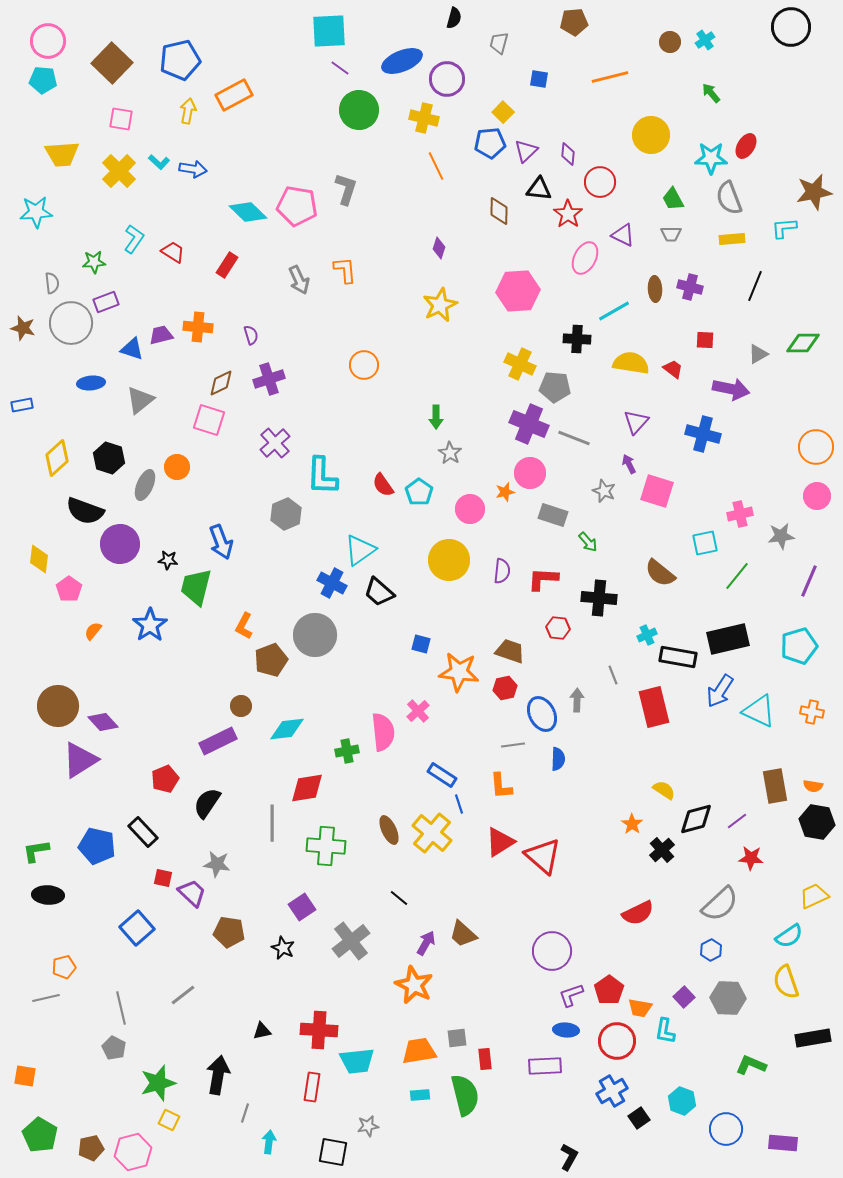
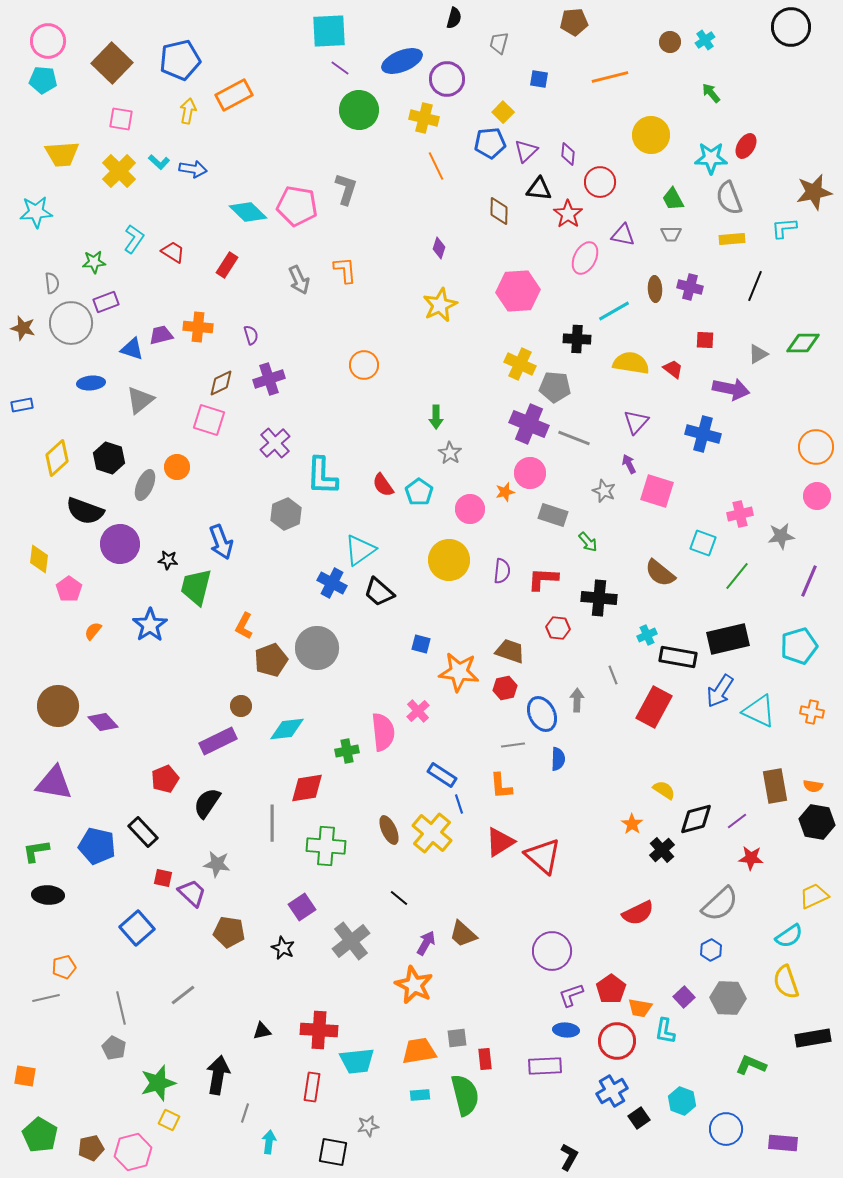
purple triangle at (623, 235): rotated 15 degrees counterclockwise
cyan square at (705, 543): moved 2 px left; rotated 32 degrees clockwise
gray circle at (315, 635): moved 2 px right, 13 px down
red rectangle at (654, 707): rotated 42 degrees clockwise
purple triangle at (80, 760): moved 26 px left, 23 px down; rotated 42 degrees clockwise
red pentagon at (609, 990): moved 2 px right, 1 px up
